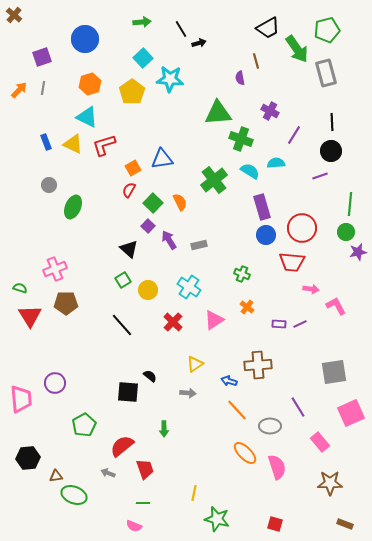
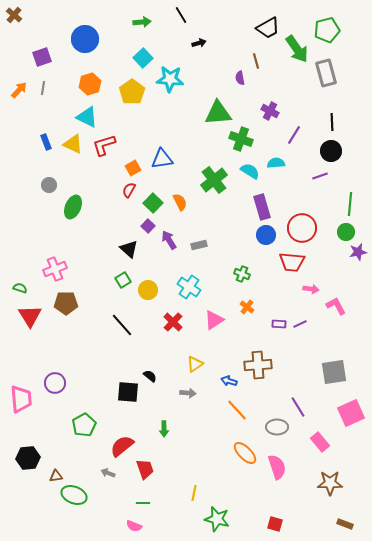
black line at (181, 29): moved 14 px up
gray ellipse at (270, 426): moved 7 px right, 1 px down
